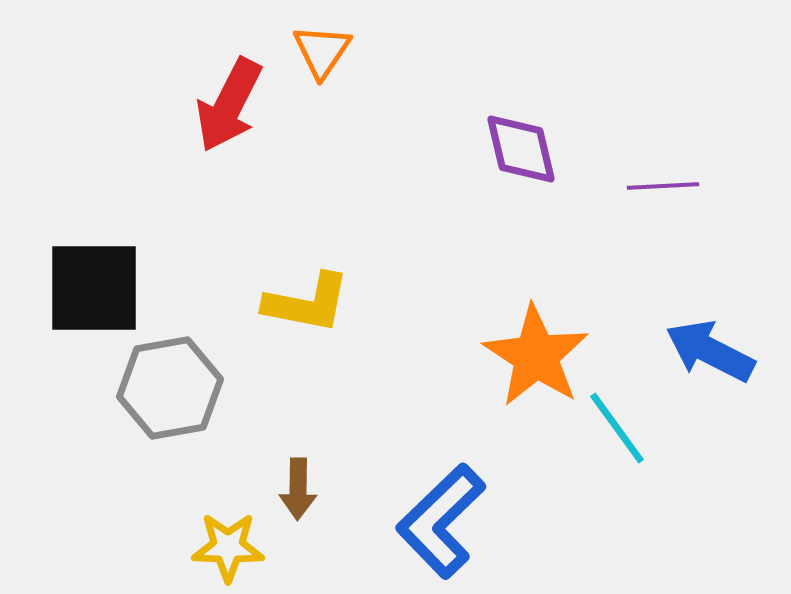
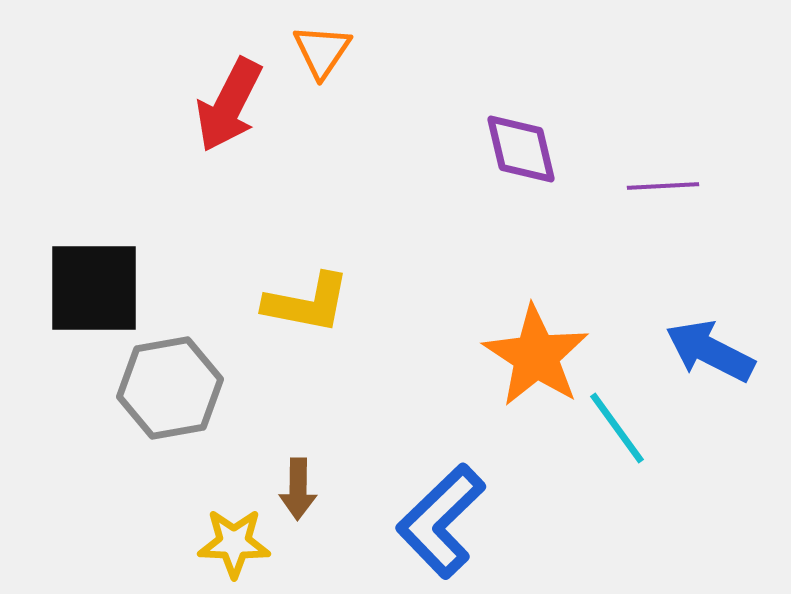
yellow star: moved 6 px right, 4 px up
